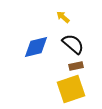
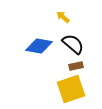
blue diamond: moved 3 px right, 1 px up; rotated 24 degrees clockwise
